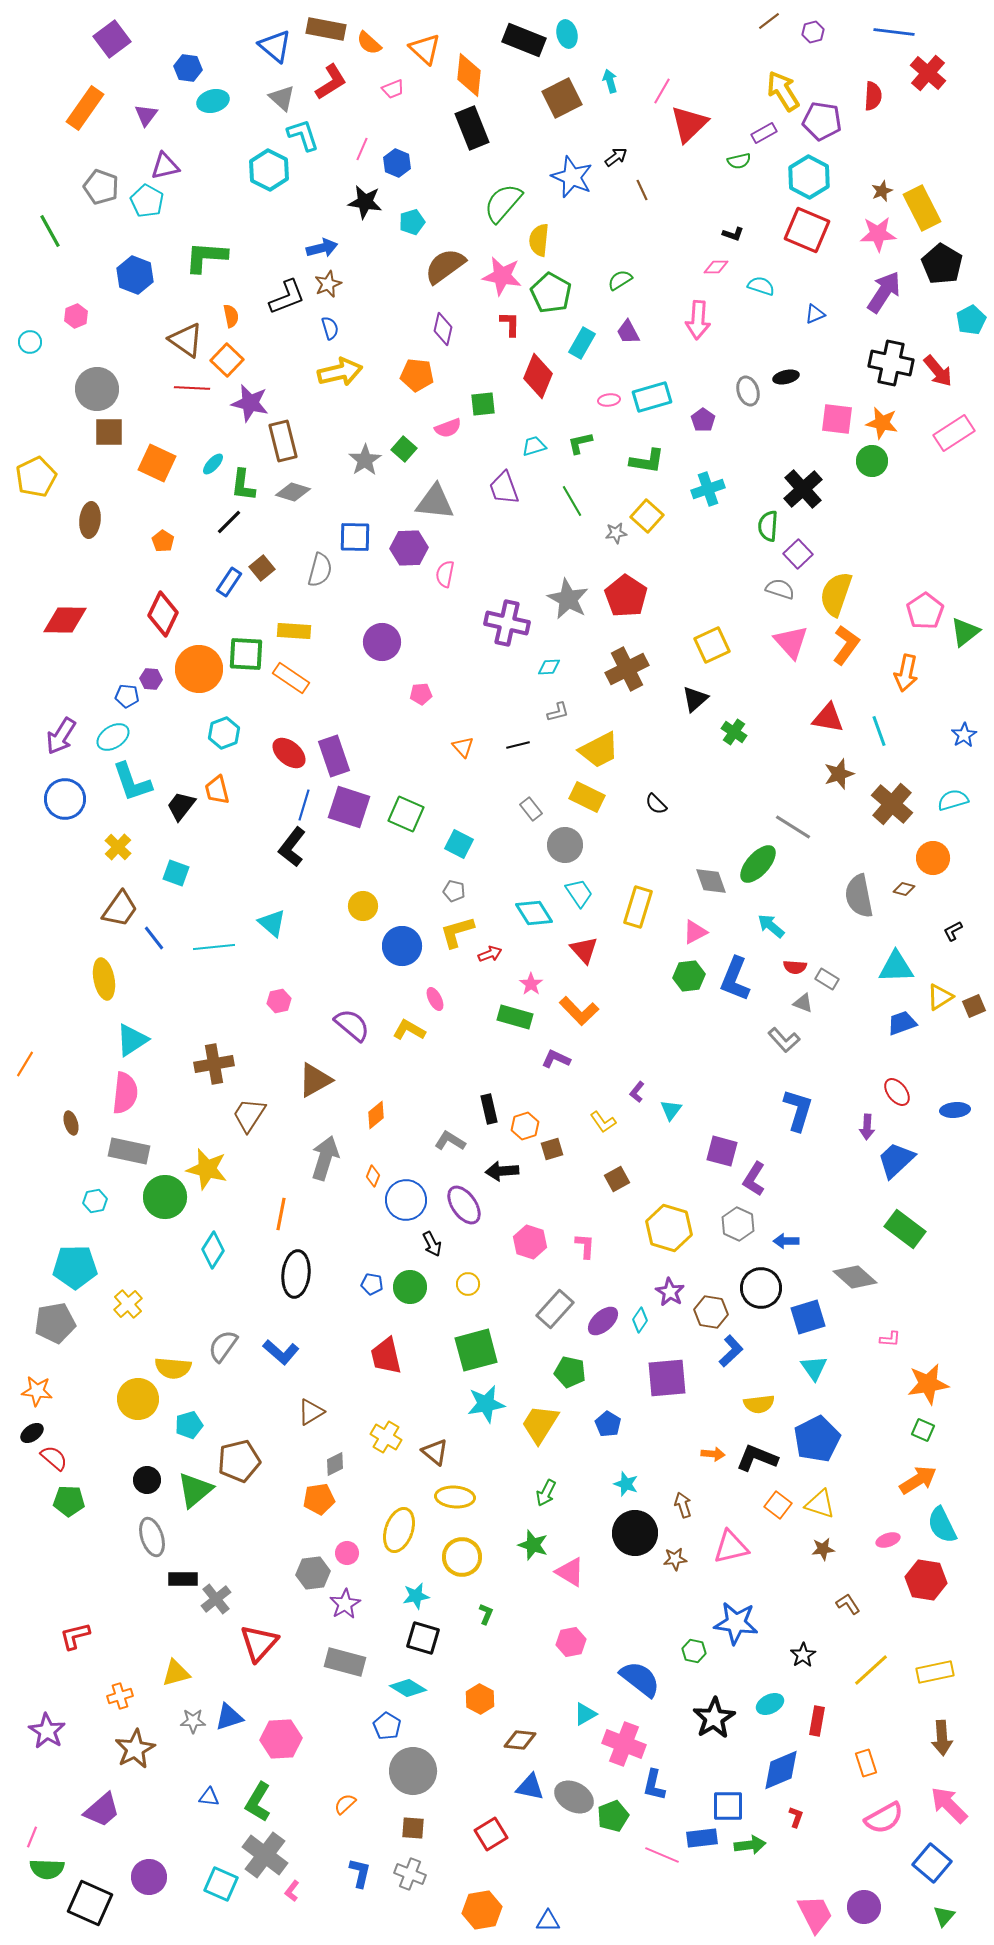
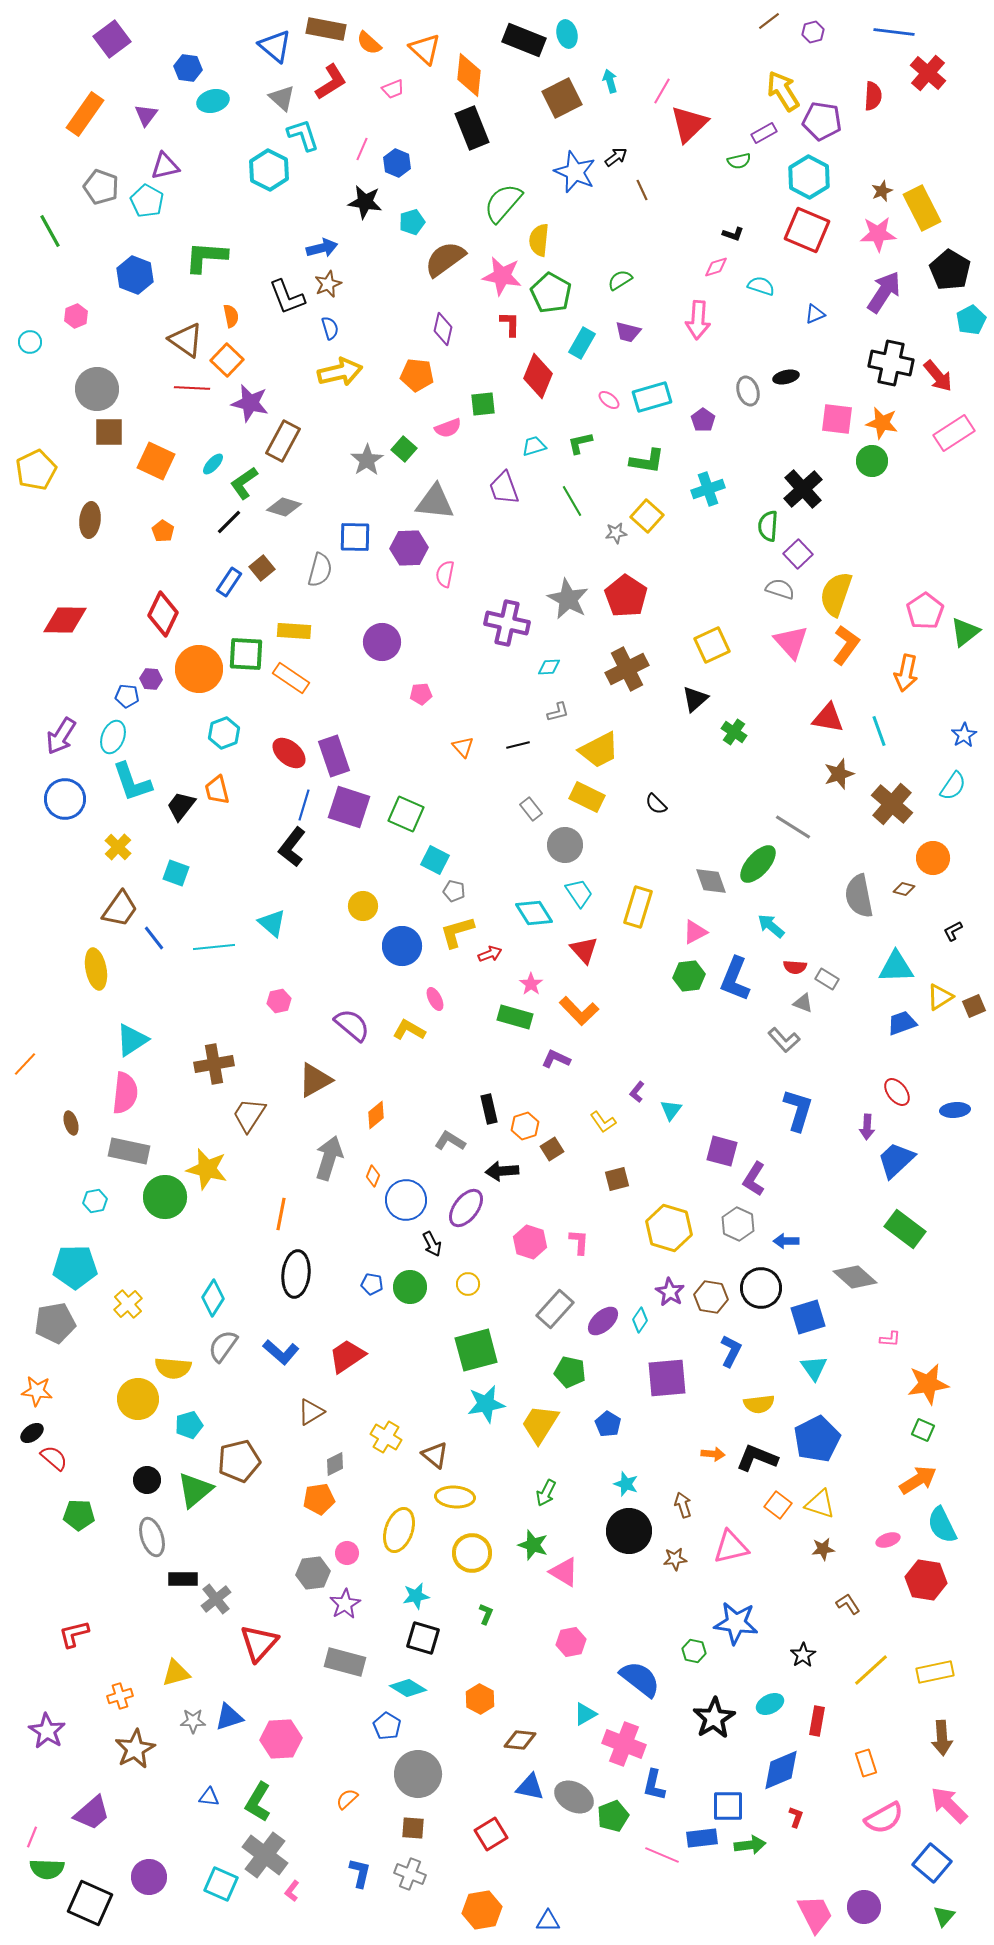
orange rectangle at (85, 108): moved 6 px down
blue star at (572, 177): moved 3 px right, 5 px up
black pentagon at (942, 264): moved 8 px right, 6 px down
brown semicircle at (445, 266): moved 7 px up
pink diamond at (716, 267): rotated 15 degrees counterclockwise
black L-shape at (287, 297): rotated 90 degrees clockwise
purple trapezoid at (628, 332): rotated 48 degrees counterclockwise
red arrow at (938, 371): moved 5 px down
pink ellipse at (609, 400): rotated 45 degrees clockwise
brown rectangle at (283, 441): rotated 42 degrees clockwise
gray star at (365, 460): moved 2 px right
orange square at (157, 463): moved 1 px left, 2 px up
yellow pentagon at (36, 477): moved 7 px up
green L-shape at (243, 485): moved 1 px right, 2 px up; rotated 48 degrees clockwise
gray diamond at (293, 492): moved 9 px left, 15 px down
orange pentagon at (163, 541): moved 10 px up
cyan ellipse at (113, 737): rotated 36 degrees counterclockwise
cyan semicircle at (953, 800): moved 14 px up; rotated 140 degrees clockwise
cyan square at (459, 844): moved 24 px left, 16 px down
yellow ellipse at (104, 979): moved 8 px left, 10 px up
orange line at (25, 1064): rotated 12 degrees clockwise
brown square at (552, 1149): rotated 15 degrees counterclockwise
gray arrow at (325, 1158): moved 4 px right
brown square at (617, 1179): rotated 15 degrees clockwise
purple ellipse at (464, 1205): moved 2 px right, 3 px down; rotated 72 degrees clockwise
pink L-shape at (585, 1246): moved 6 px left, 4 px up
cyan diamond at (213, 1250): moved 48 px down
brown hexagon at (711, 1312): moved 15 px up
blue L-shape at (731, 1351): rotated 20 degrees counterclockwise
red trapezoid at (386, 1356): moved 39 px left; rotated 69 degrees clockwise
brown triangle at (435, 1452): moved 3 px down
green pentagon at (69, 1501): moved 10 px right, 14 px down
black circle at (635, 1533): moved 6 px left, 2 px up
yellow circle at (462, 1557): moved 10 px right, 4 px up
pink triangle at (570, 1572): moved 6 px left
red L-shape at (75, 1636): moved 1 px left, 2 px up
gray circle at (413, 1771): moved 5 px right, 3 px down
orange semicircle at (345, 1804): moved 2 px right, 5 px up
purple trapezoid at (102, 1810): moved 10 px left, 3 px down
